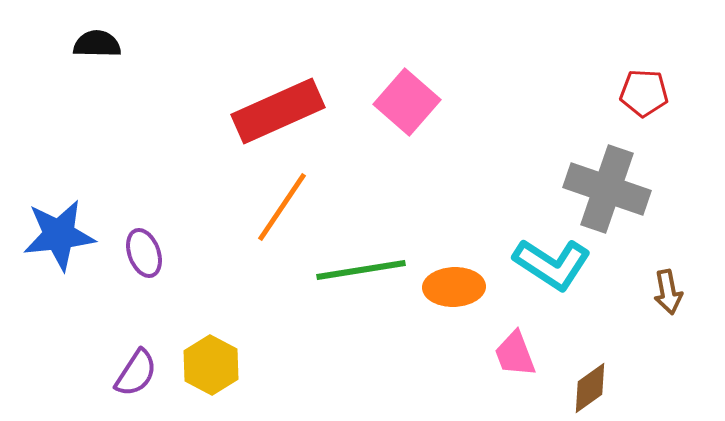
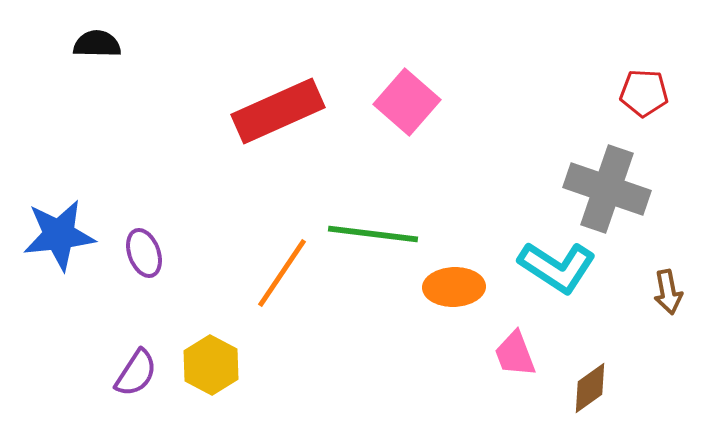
orange line: moved 66 px down
cyan L-shape: moved 5 px right, 3 px down
green line: moved 12 px right, 36 px up; rotated 16 degrees clockwise
